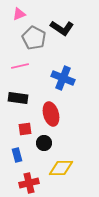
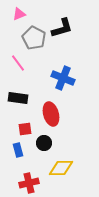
black L-shape: rotated 50 degrees counterclockwise
pink line: moved 2 px left, 3 px up; rotated 66 degrees clockwise
blue rectangle: moved 1 px right, 5 px up
